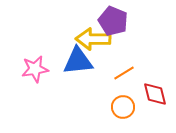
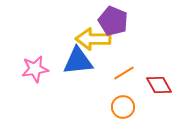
red diamond: moved 4 px right, 9 px up; rotated 16 degrees counterclockwise
